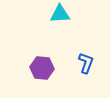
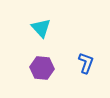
cyan triangle: moved 19 px left, 14 px down; rotated 50 degrees clockwise
